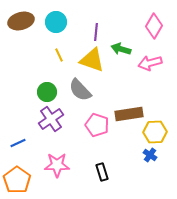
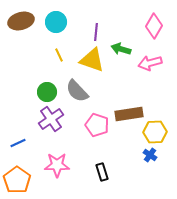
gray semicircle: moved 3 px left, 1 px down
